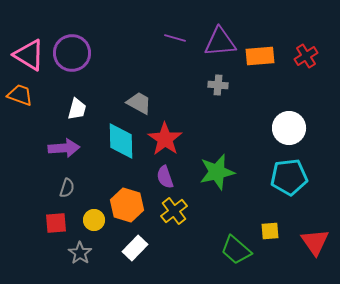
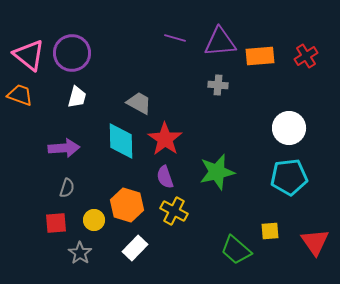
pink triangle: rotated 8 degrees clockwise
white trapezoid: moved 12 px up
yellow cross: rotated 24 degrees counterclockwise
